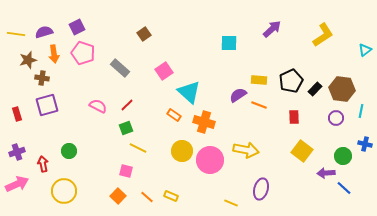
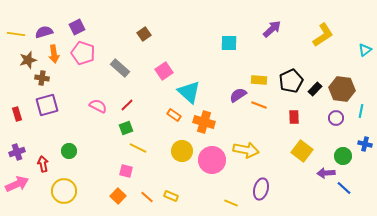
pink circle at (210, 160): moved 2 px right
